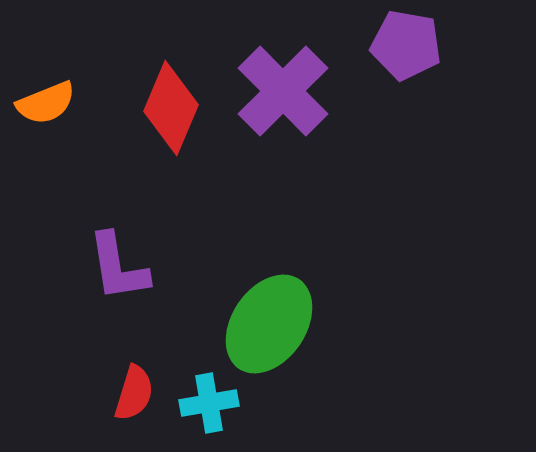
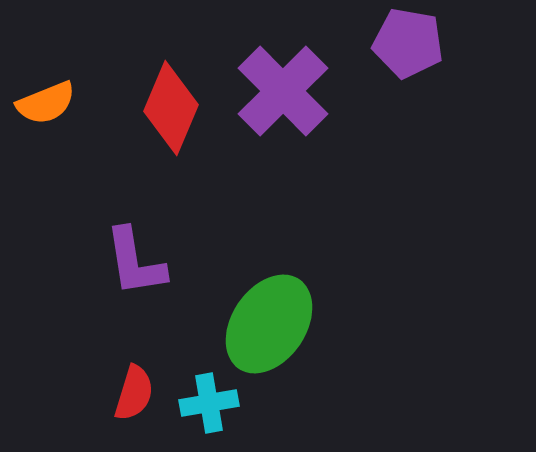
purple pentagon: moved 2 px right, 2 px up
purple L-shape: moved 17 px right, 5 px up
